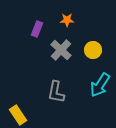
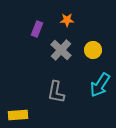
yellow rectangle: rotated 60 degrees counterclockwise
